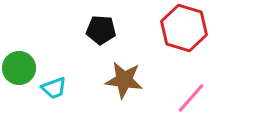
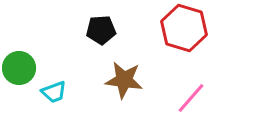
black pentagon: rotated 8 degrees counterclockwise
cyan trapezoid: moved 4 px down
